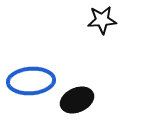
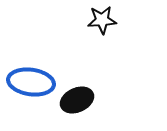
blue ellipse: moved 1 px down; rotated 12 degrees clockwise
